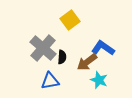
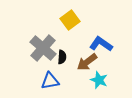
blue L-shape: moved 2 px left, 4 px up
